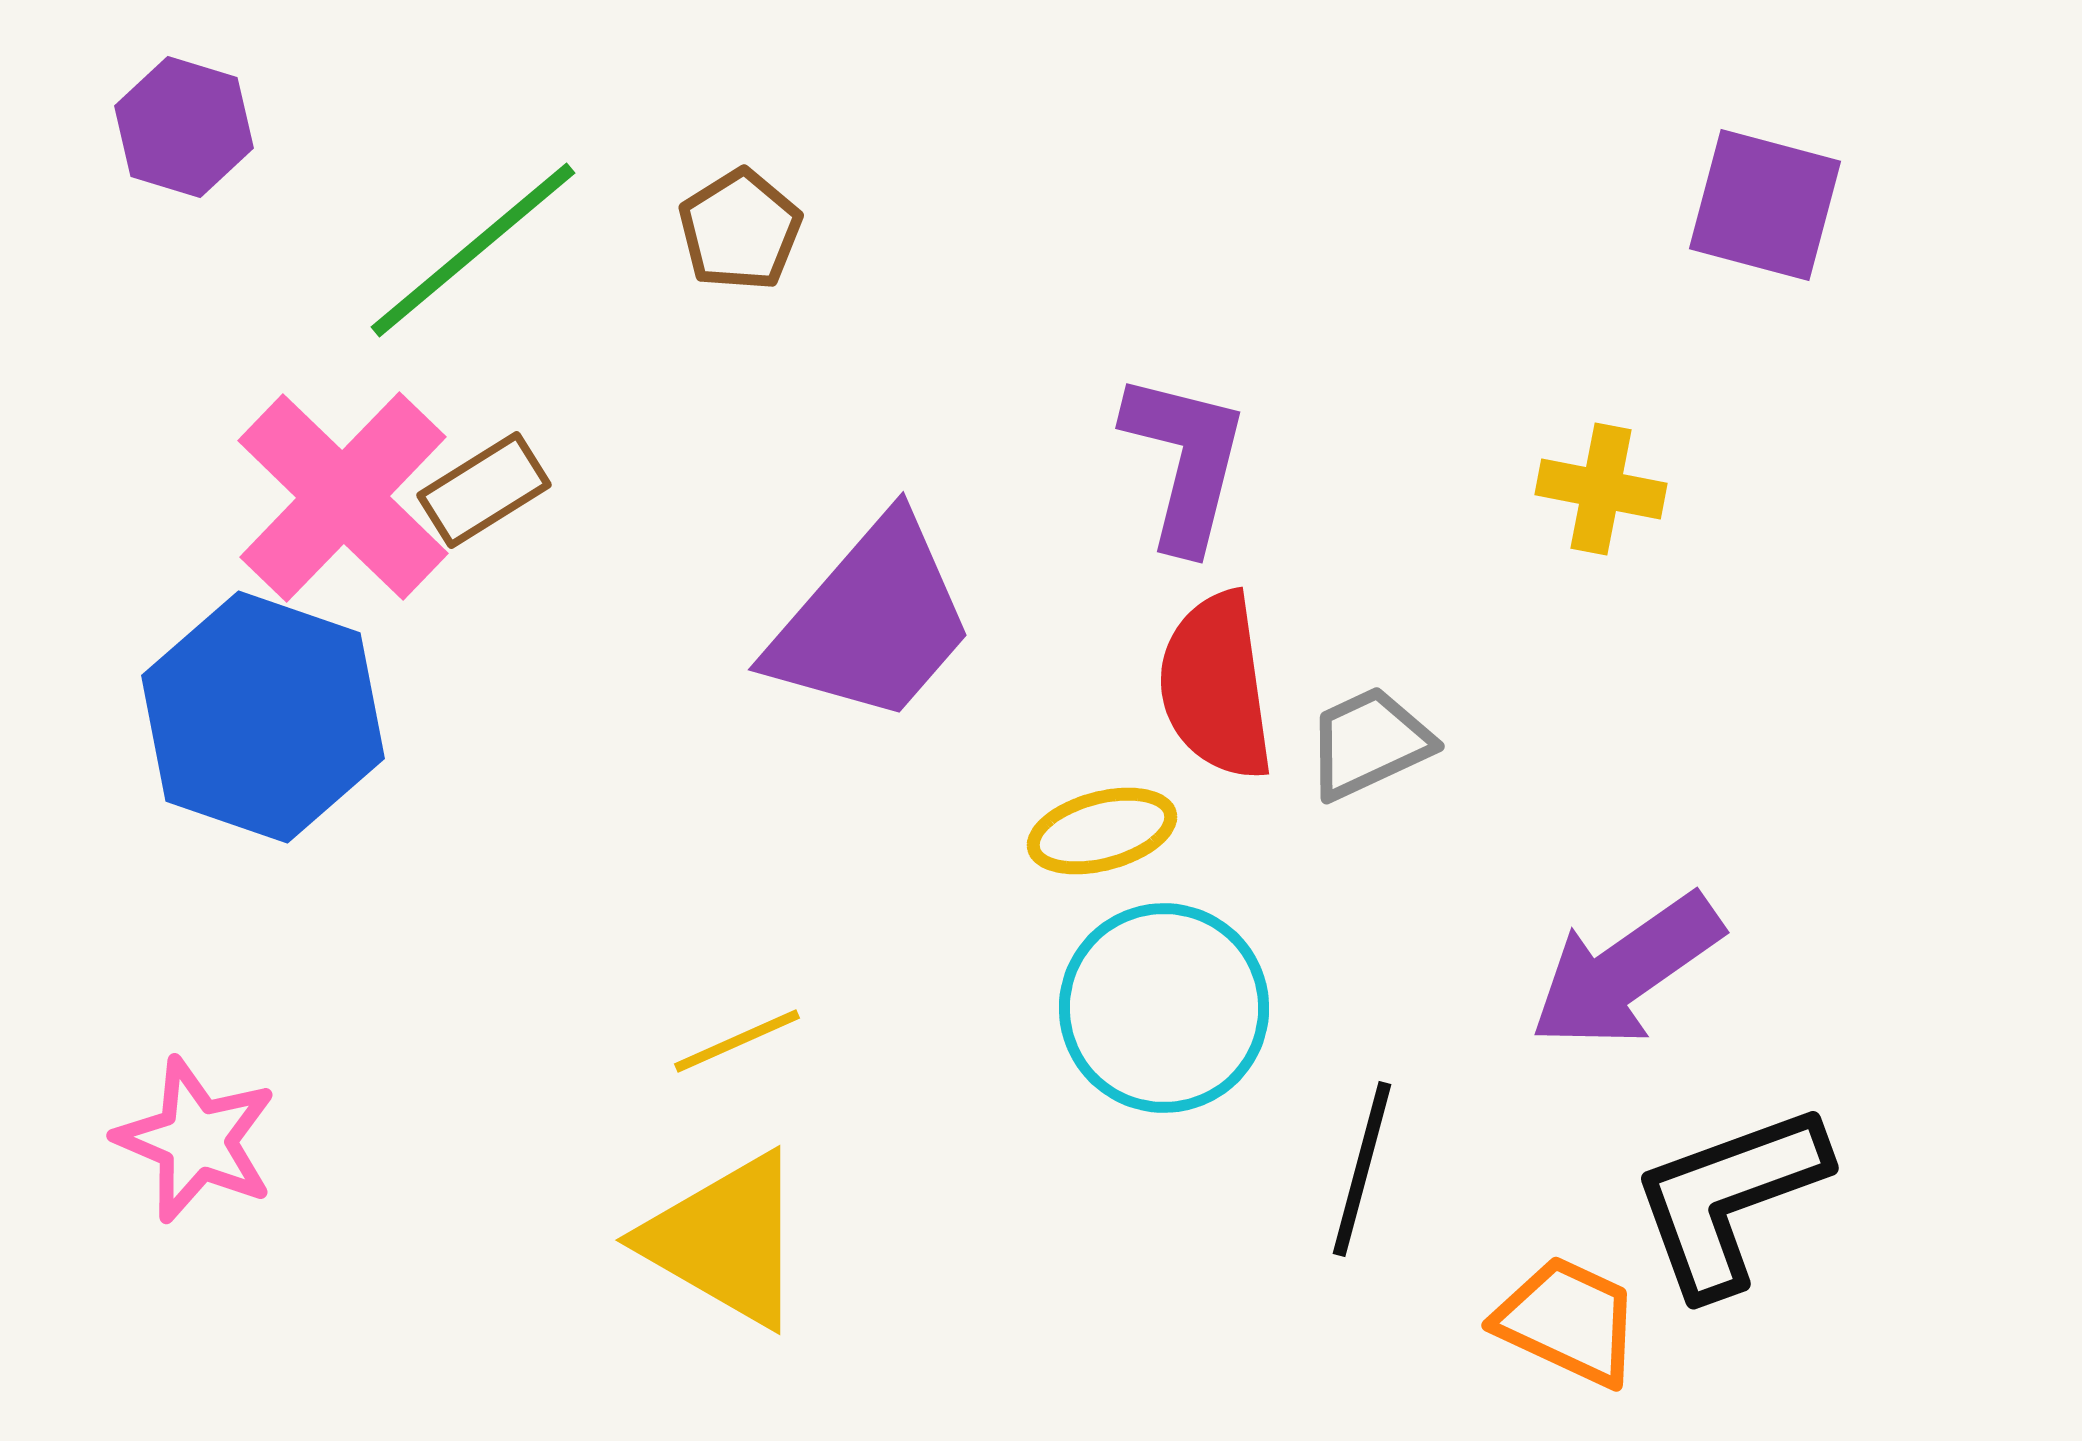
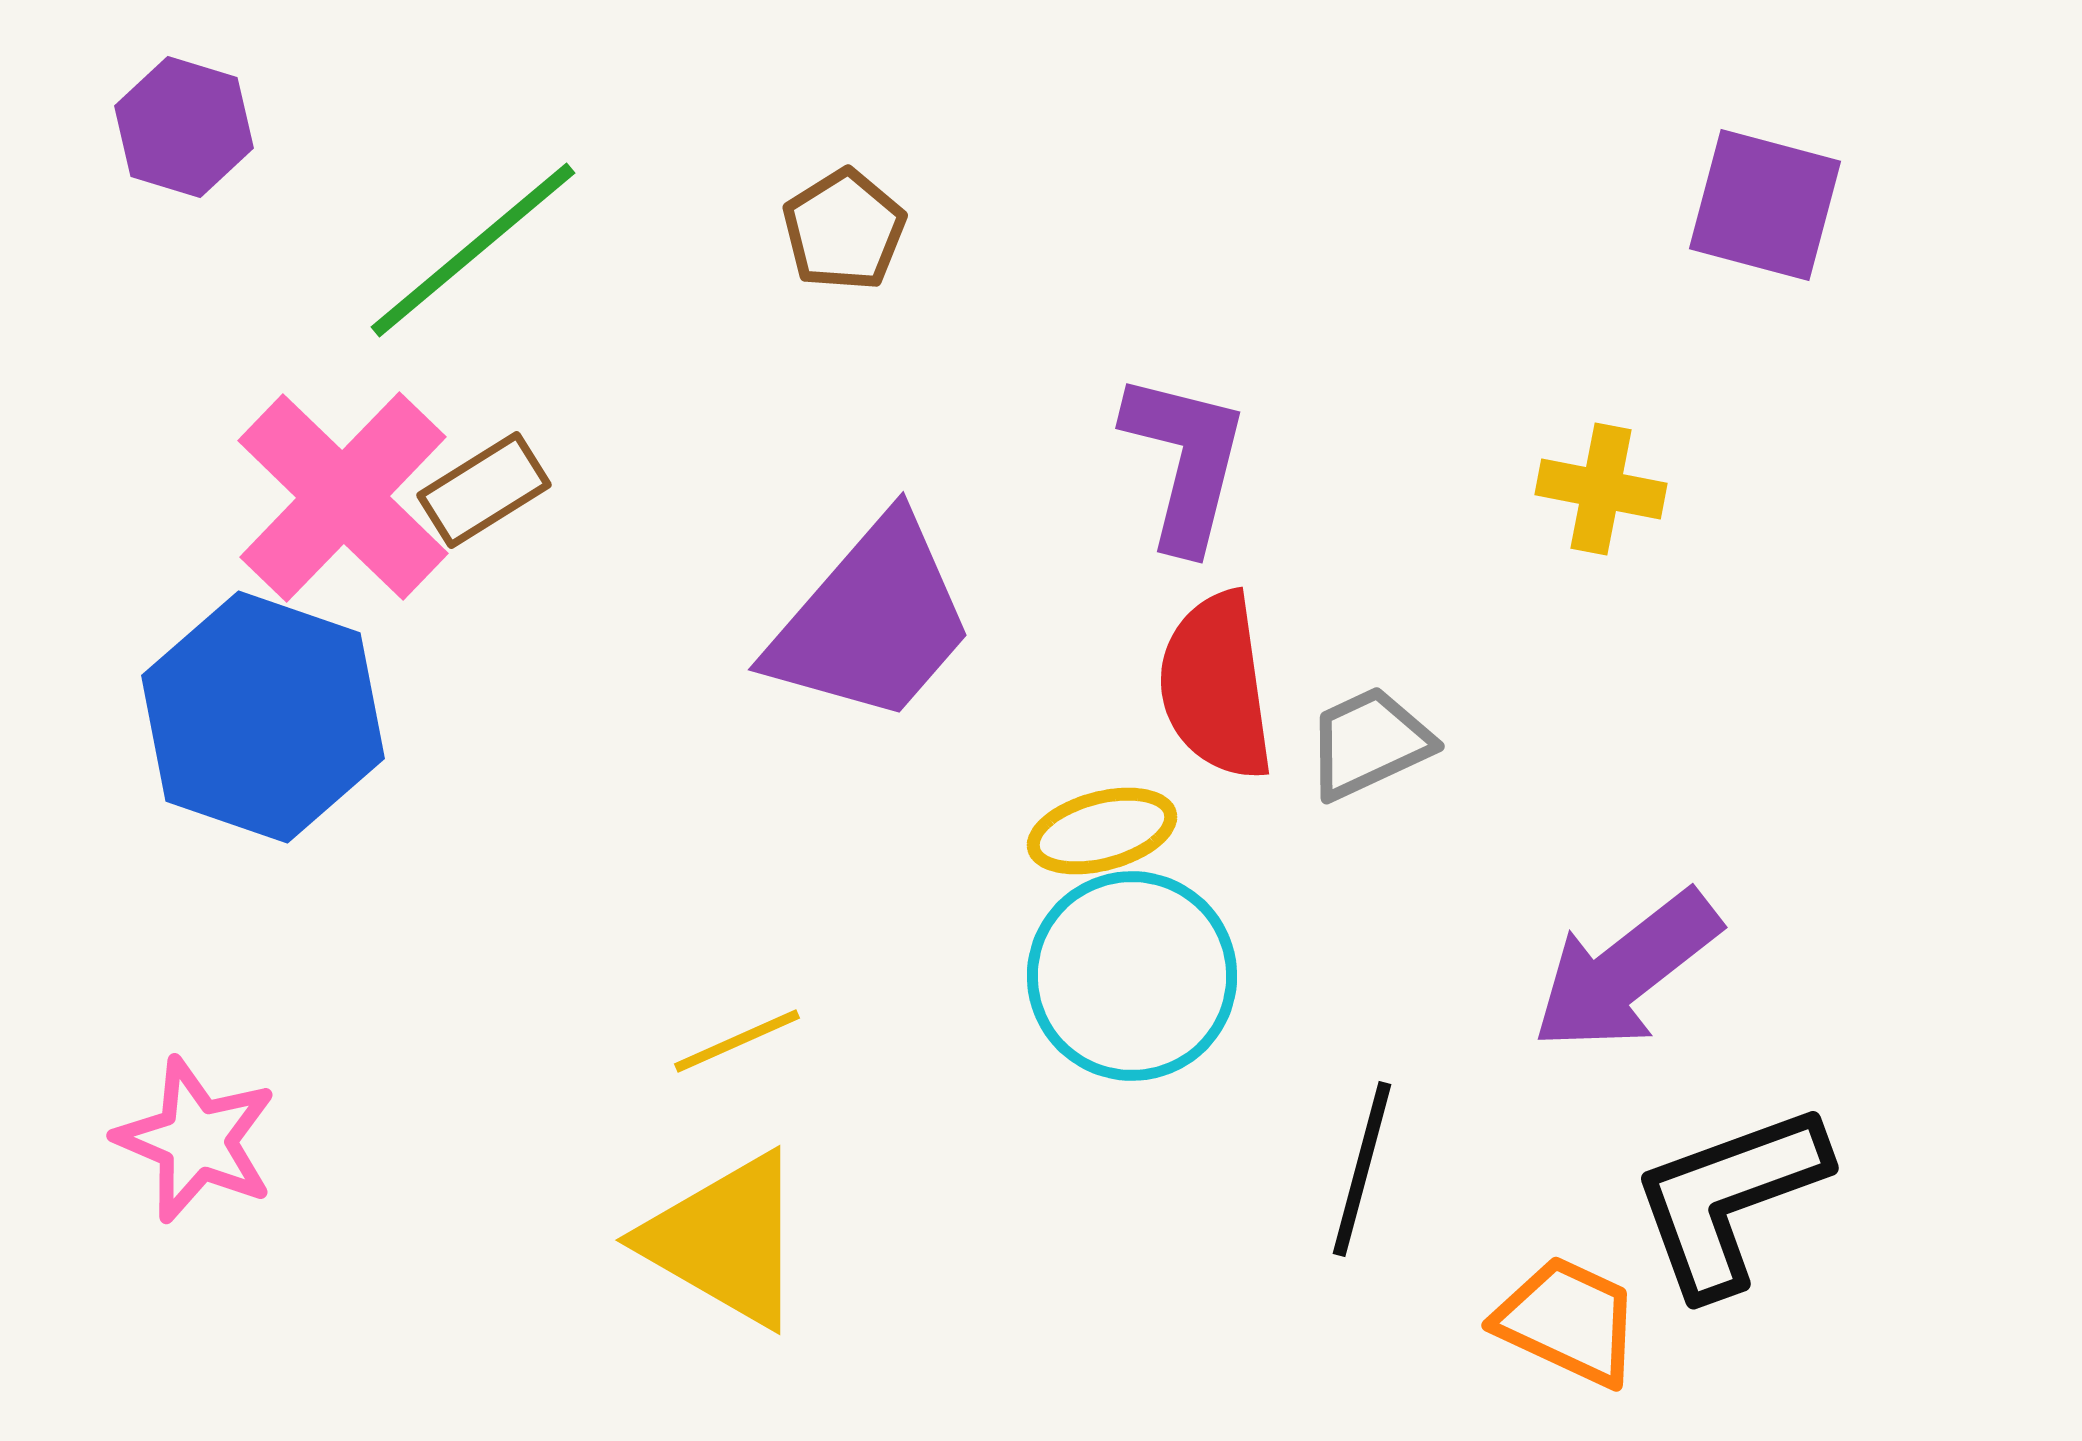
brown pentagon: moved 104 px right
purple arrow: rotated 3 degrees counterclockwise
cyan circle: moved 32 px left, 32 px up
